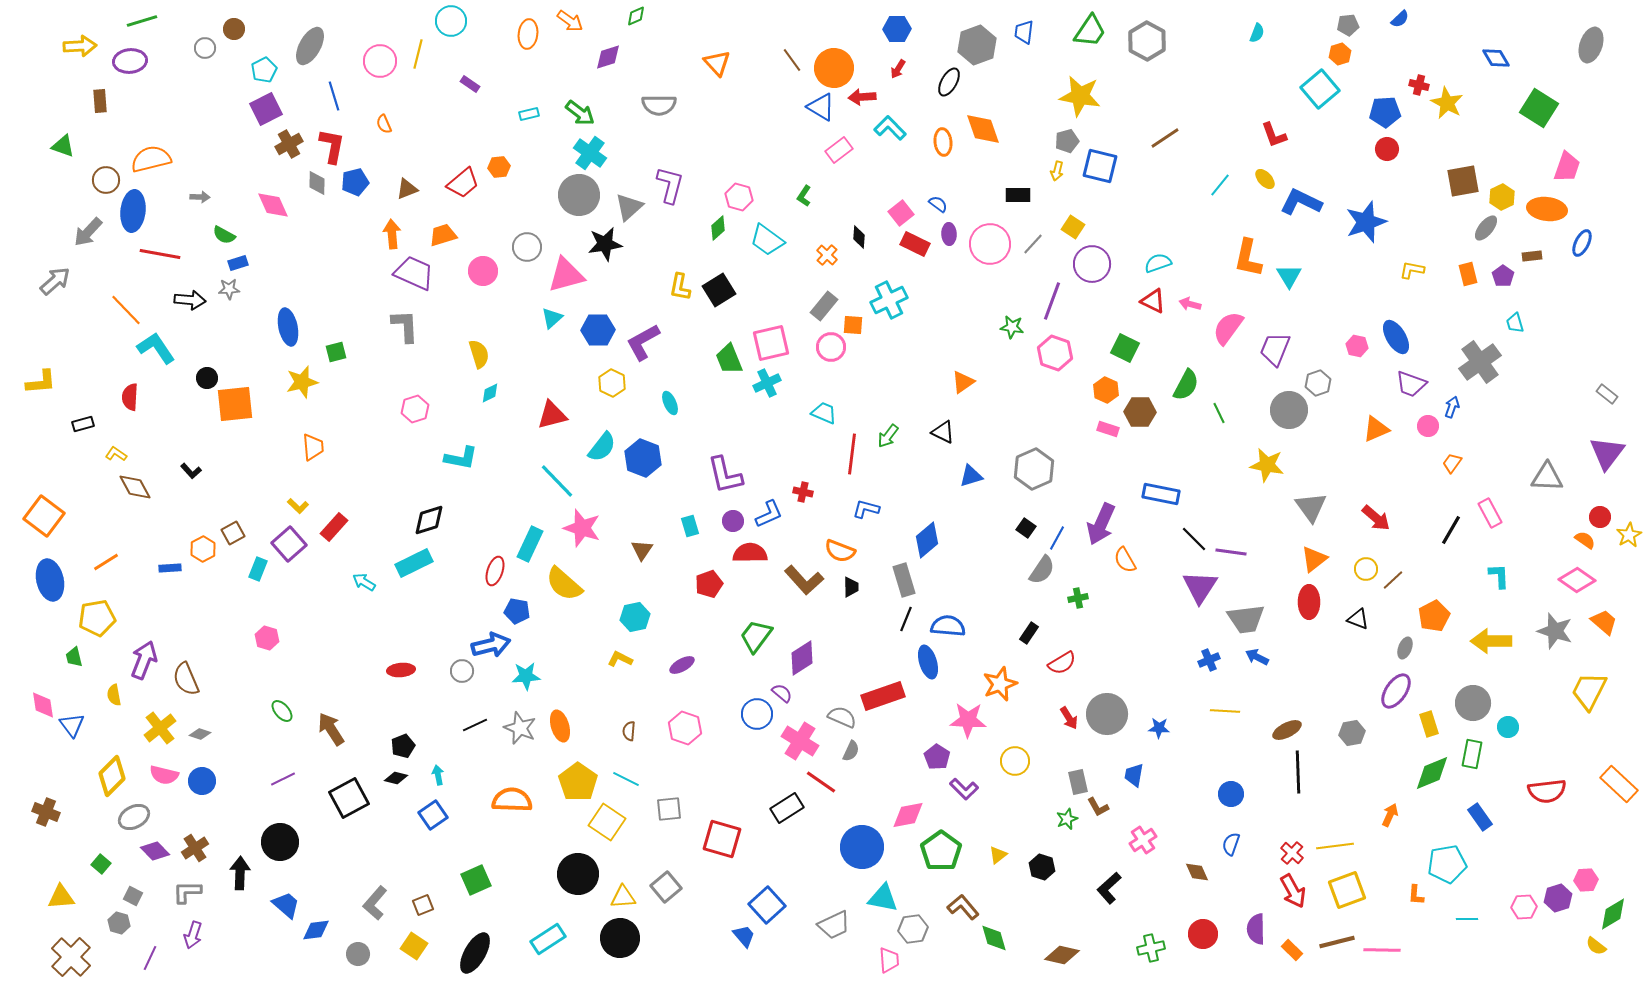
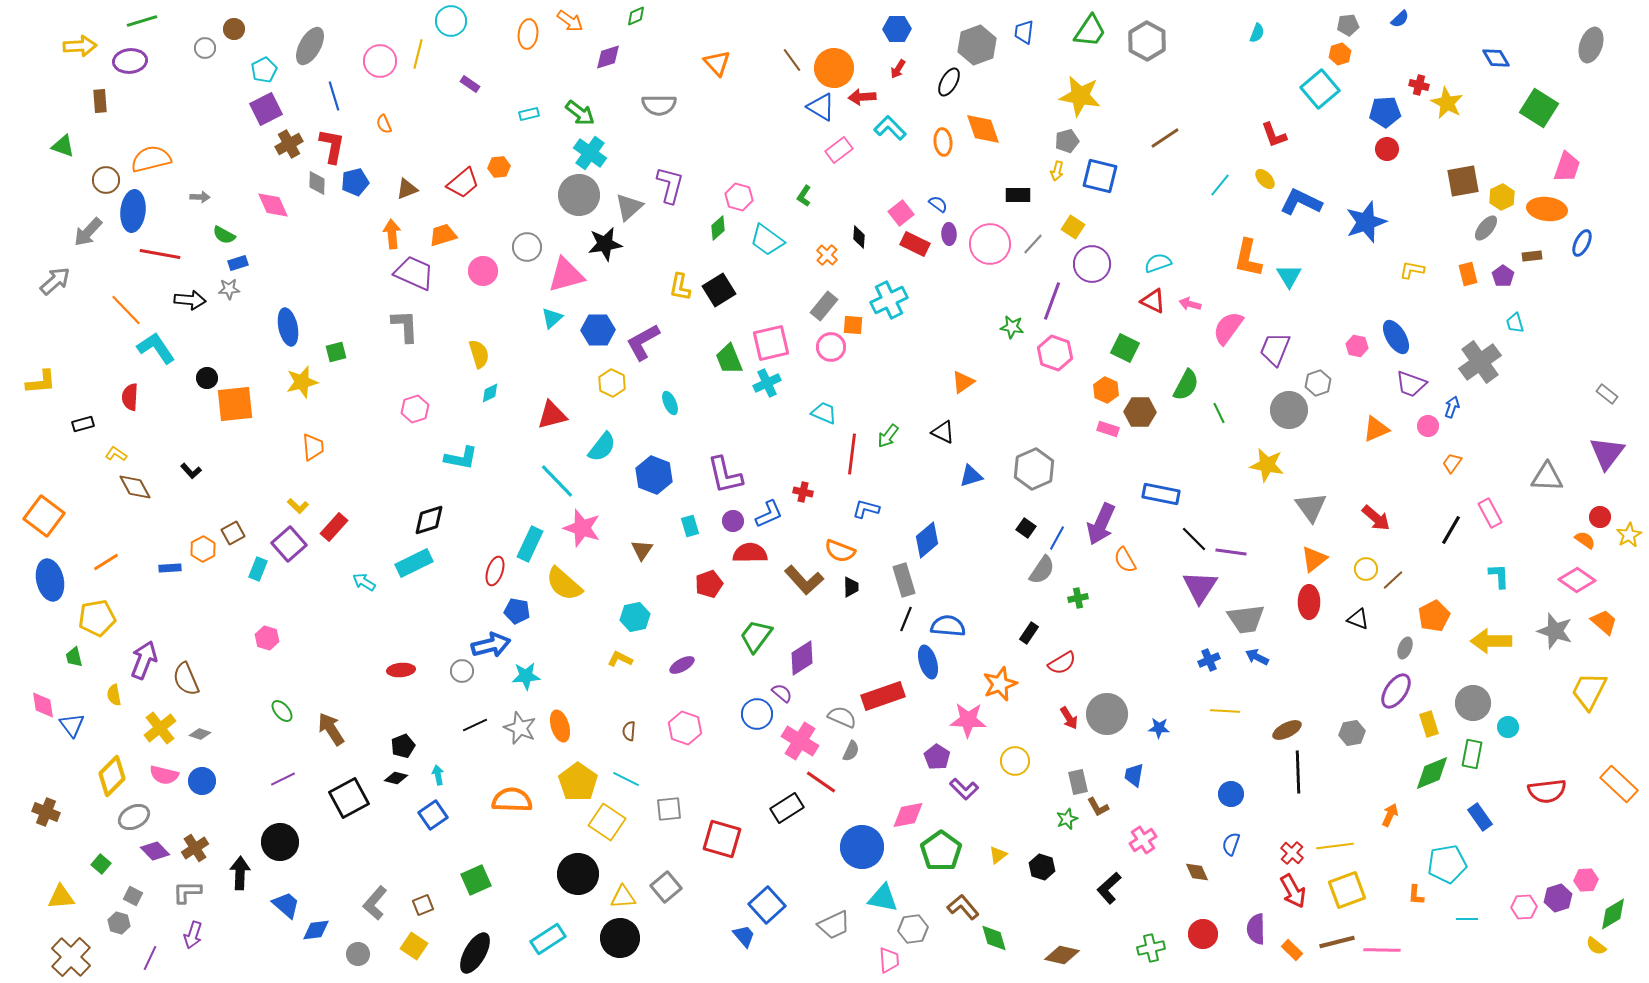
blue square at (1100, 166): moved 10 px down
blue hexagon at (643, 458): moved 11 px right, 17 px down
